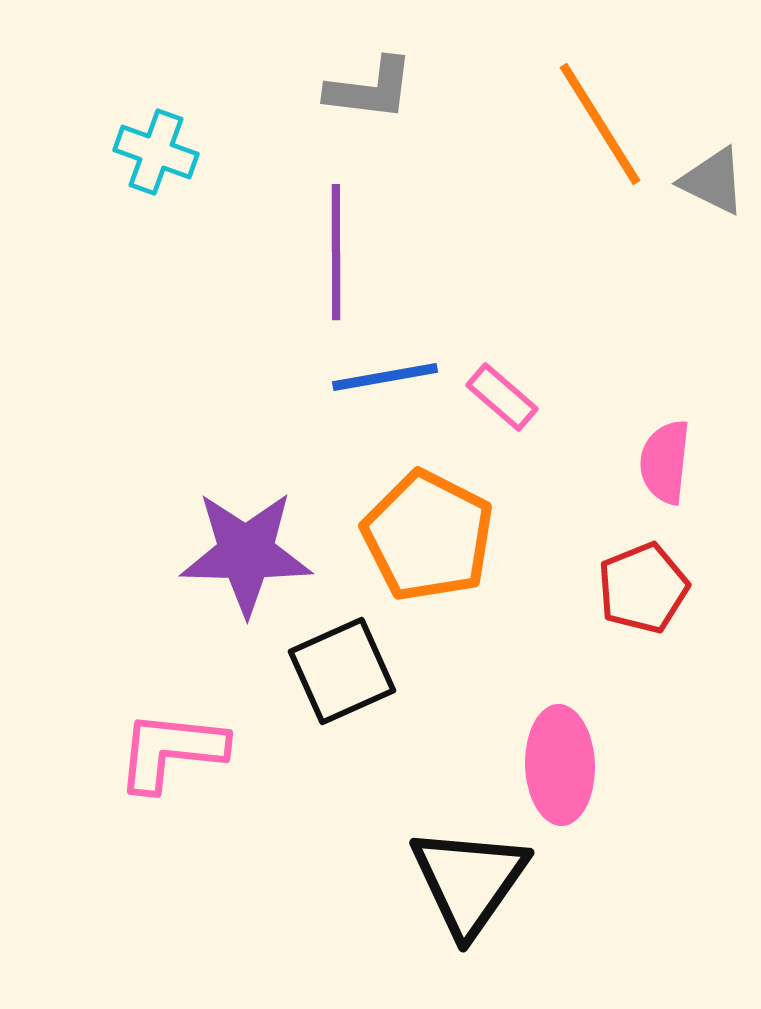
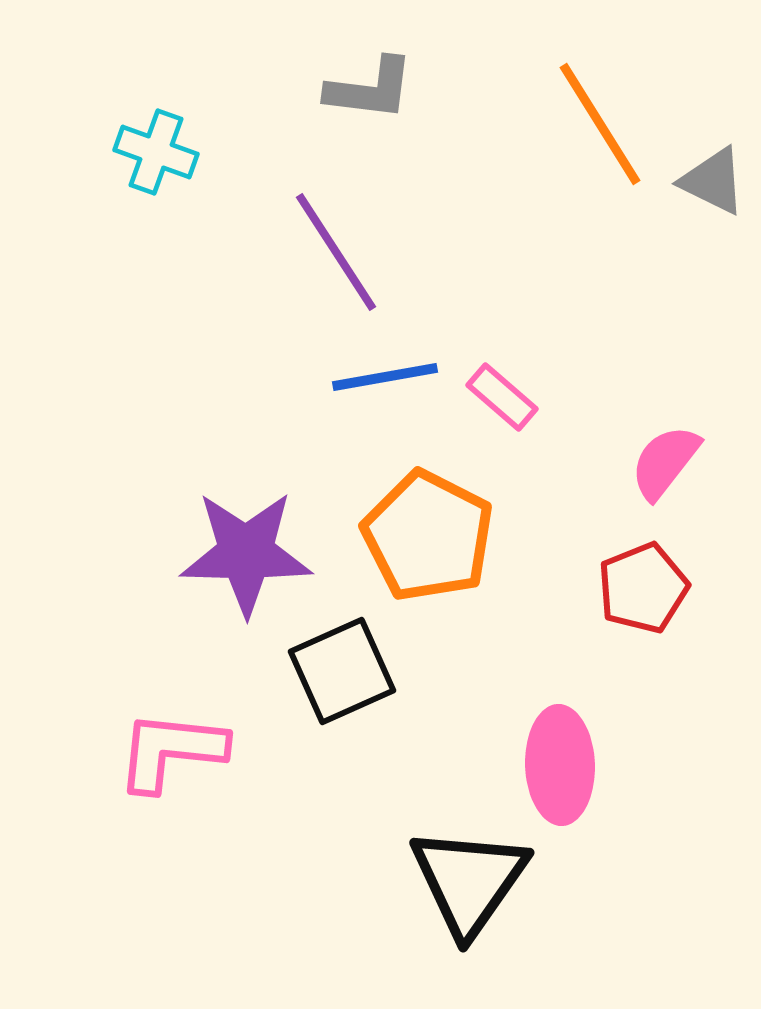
purple line: rotated 33 degrees counterclockwise
pink semicircle: rotated 32 degrees clockwise
